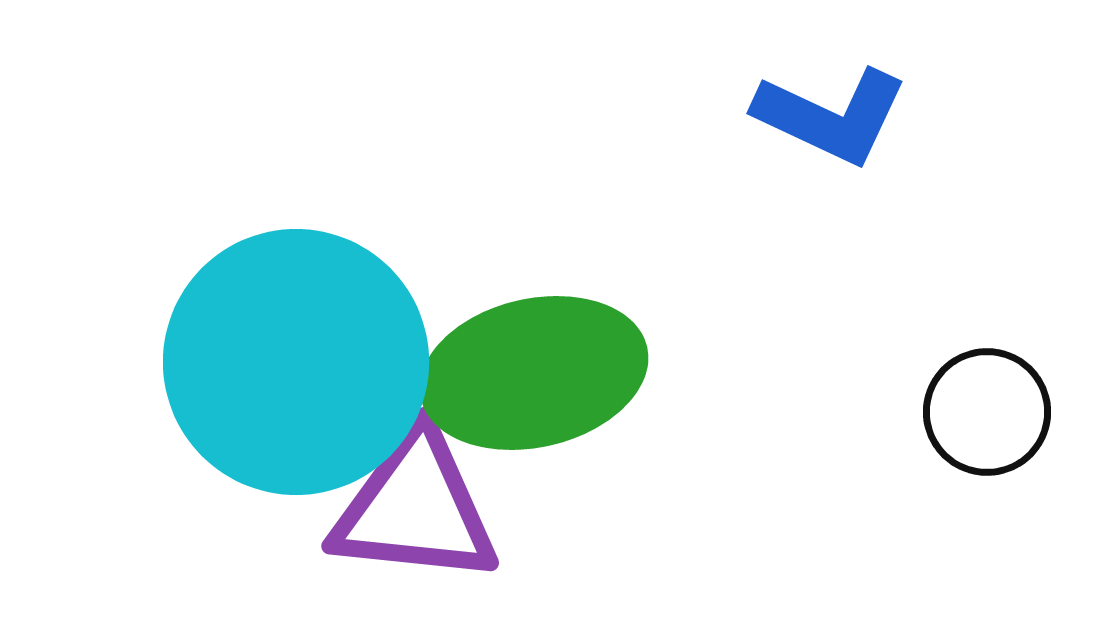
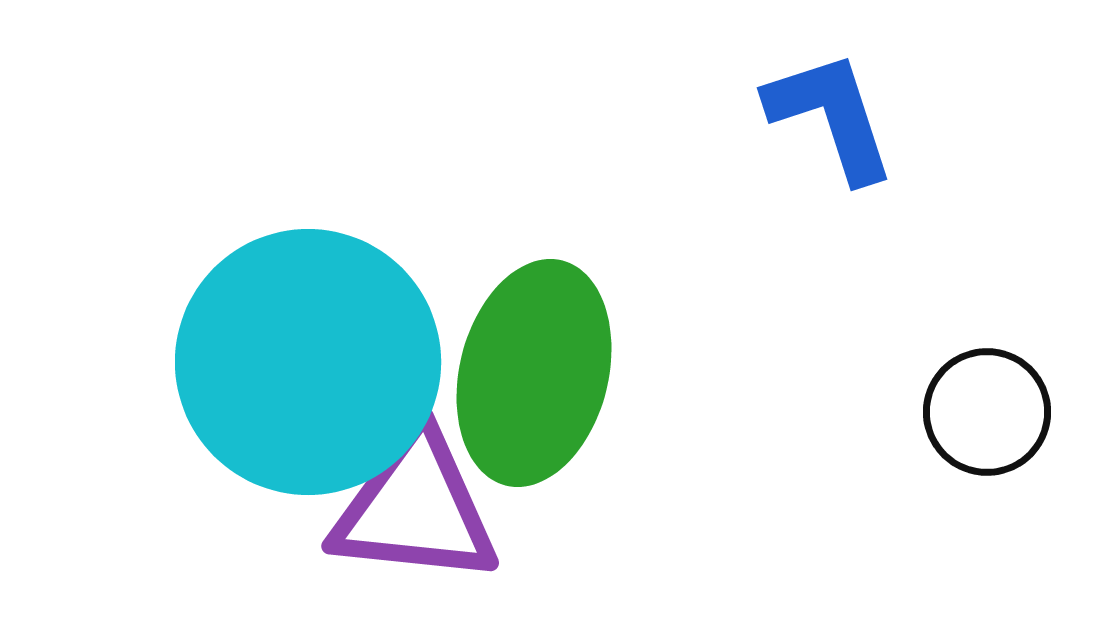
blue L-shape: rotated 133 degrees counterclockwise
cyan circle: moved 12 px right
green ellipse: rotated 63 degrees counterclockwise
